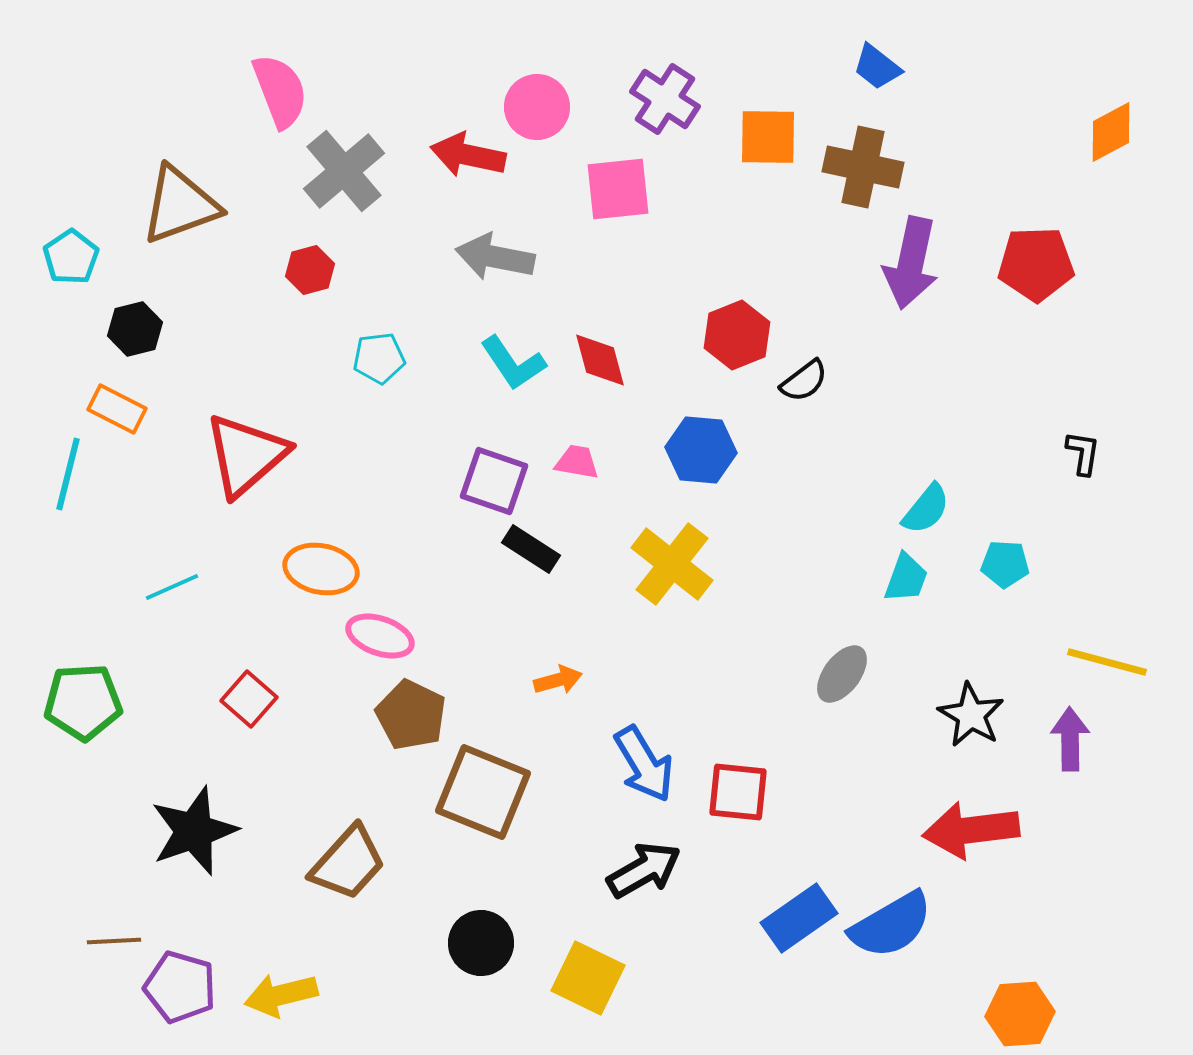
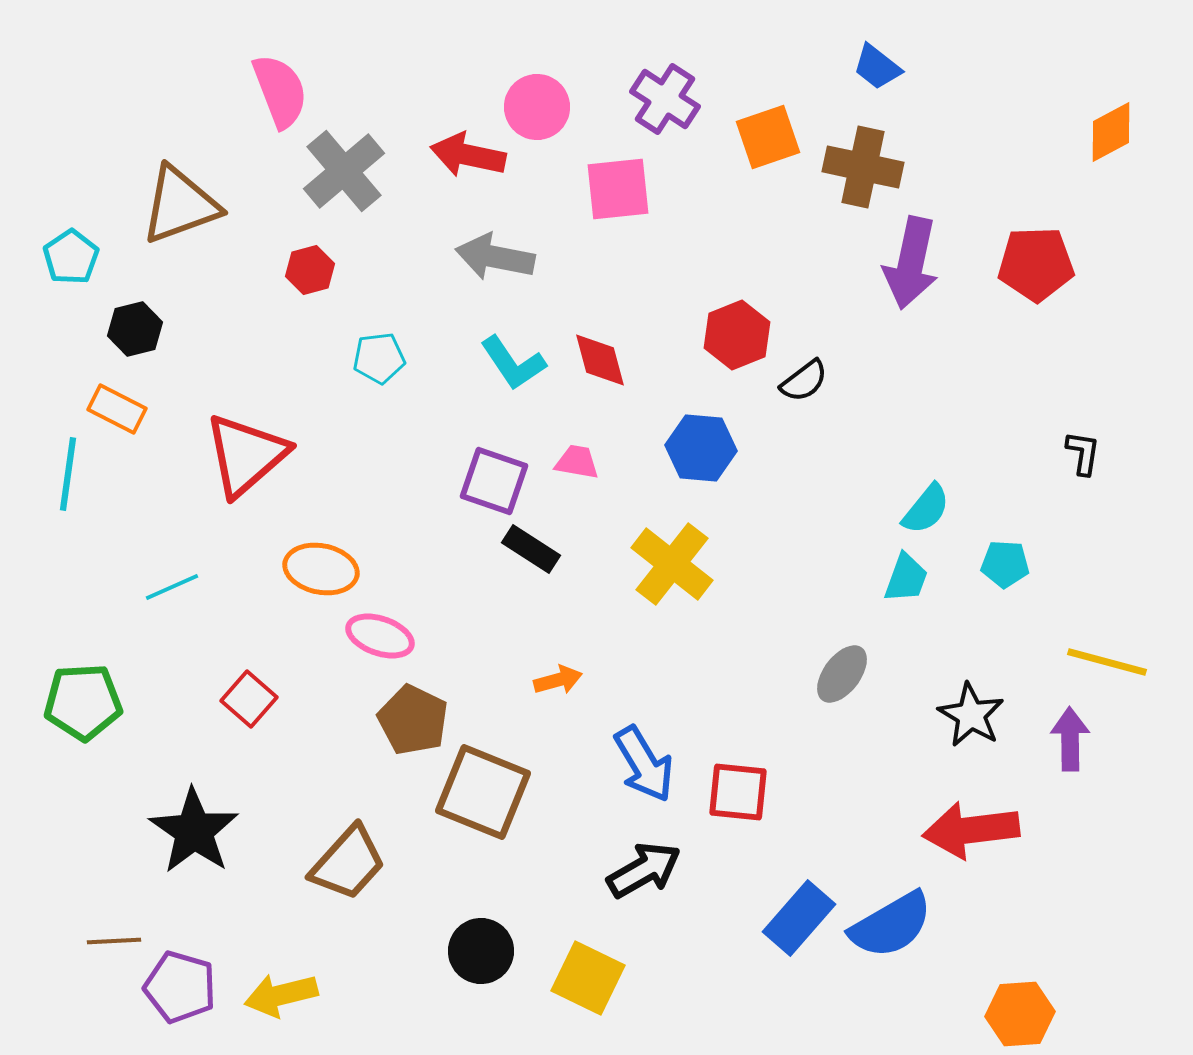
orange square at (768, 137): rotated 20 degrees counterclockwise
blue hexagon at (701, 450): moved 2 px up
cyan line at (68, 474): rotated 6 degrees counterclockwise
brown pentagon at (411, 715): moved 2 px right, 5 px down
black star at (194, 831): rotated 18 degrees counterclockwise
blue rectangle at (799, 918): rotated 14 degrees counterclockwise
black circle at (481, 943): moved 8 px down
